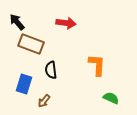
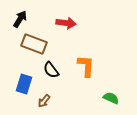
black arrow: moved 3 px right, 3 px up; rotated 72 degrees clockwise
brown rectangle: moved 3 px right
orange L-shape: moved 11 px left, 1 px down
black semicircle: rotated 30 degrees counterclockwise
